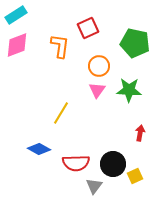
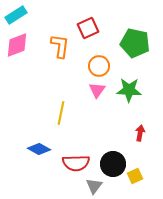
yellow line: rotated 20 degrees counterclockwise
